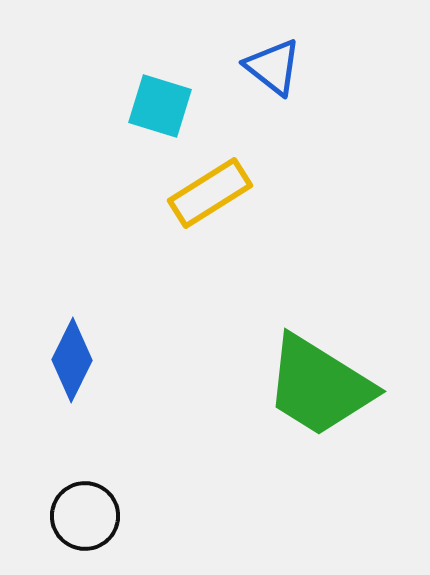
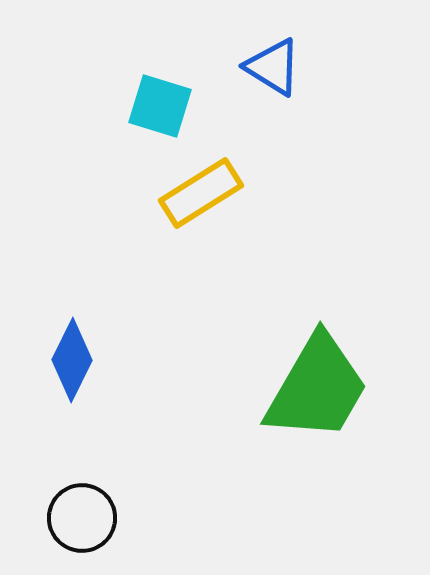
blue triangle: rotated 6 degrees counterclockwise
yellow rectangle: moved 9 px left
green trapezoid: moved 2 px left, 2 px down; rotated 92 degrees counterclockwise
black circle: moved 3 px left, 2 px down
